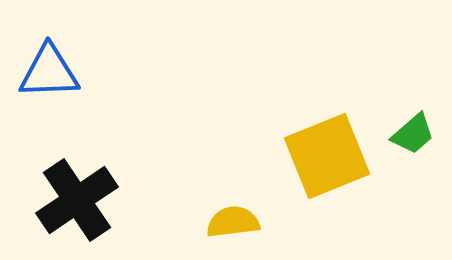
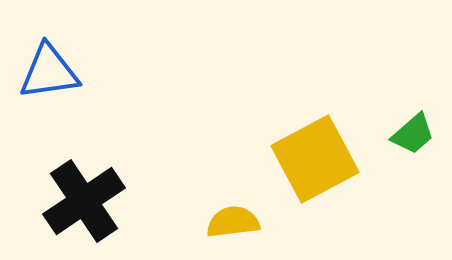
blue triangle: rotated 6 degrees counterclockwise
yellow square: moved 12 px left, 3 px down; rotated 6 degrees counterclockwise
black cross: moved 7 px right, 1 px down
